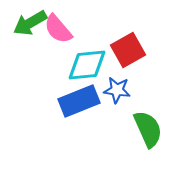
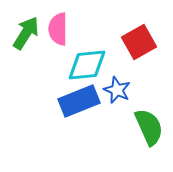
green arrow: moved 4 px left, 10 px down; rotated 152 degrees clockwise
pink semicircle: rotated 40 degrees clockwise
red square: moved 11 px right, 8 px up
blue star: rotated 16 degrees clockwise
green semicircle: moved 1 px right, 2 px up
